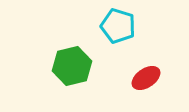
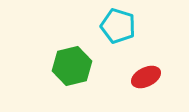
red ellipse: moved 1 px up; rotated 8 degrees clockwise
